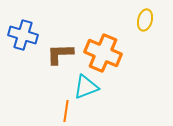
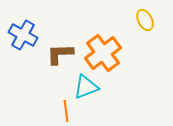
yellow ellipse: rotated 40 degrees counterclockwise
blue cross: rotated 12 degrees clockwise
orange cross: rotated 30 degrees clockwise
orange line: rotated 15 degrees counterclockwise
